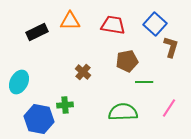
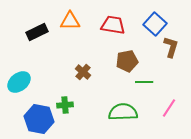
cyan ellipse: rotated 25 degrees clockwise
